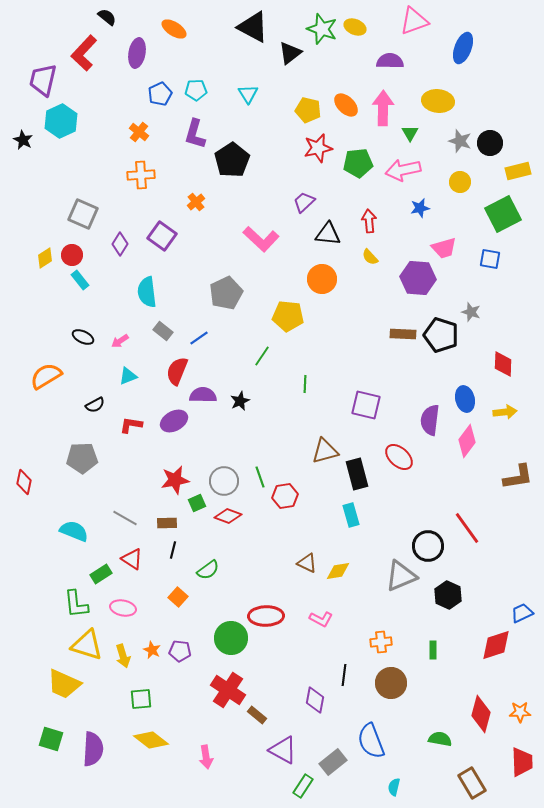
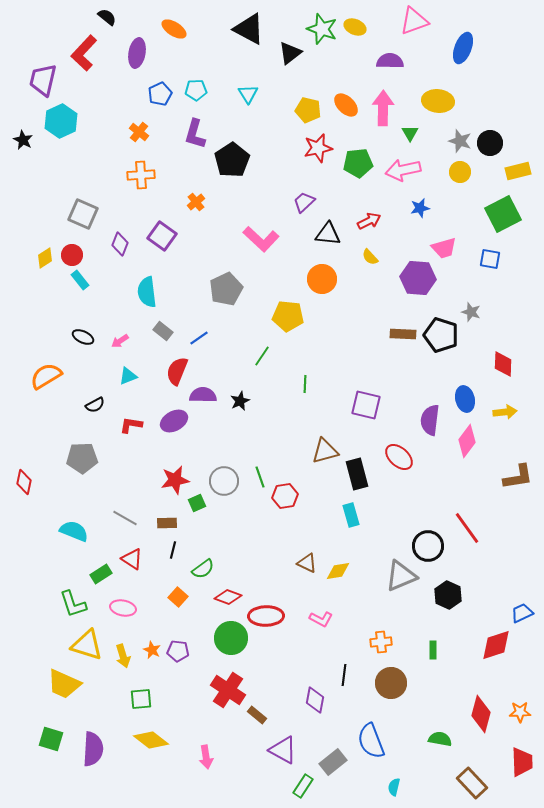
black triangle at (253, 27): moved 4 px left, 2 px down
yellow circle at (460, 182): moved 10 px up
red arrow at (369, 221): rotated 70 degrees clockwise
purple diamond at (120, 244): rotated 10 degrees counterclockwise
gray pentagon at (226, 293): moved 4 px up
red diamond at (228, 516): moved 81 px down
green semicircle at (208, 570): moved 5 px left, 1 px up
green L-shape at (76, 604): moved 3 px left; rotated 12 degrees counterclockwise
purple pentagon at (180, 651): moved 2 px left
brown rectangle at (472, 783): rotated 12 degrees counterclockwise
